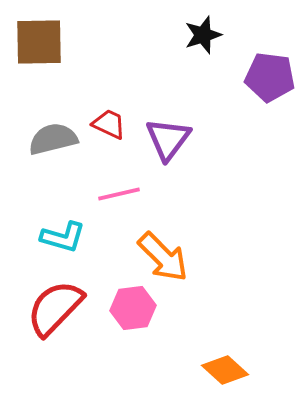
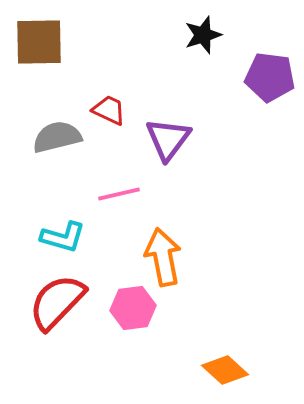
red trapezoid: moved 14 px up
gray semicircle: moved 4 px right, 2 px up
orange arrow: rotated 146 degrees counterclockwise
red semicircle: moved 2 px right, 6 px up
